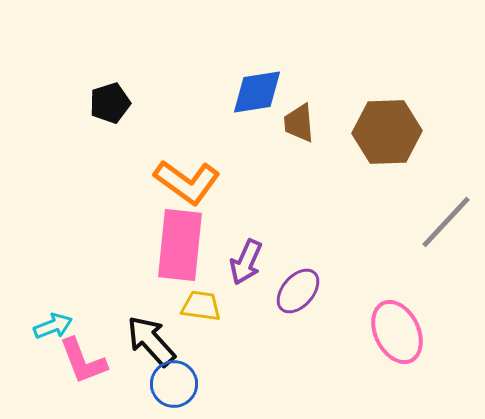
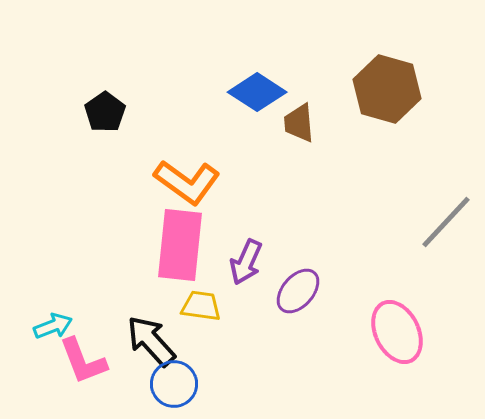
blue diamond: rotated 42 degrees clockwise
black pentagon: moved 5 px left, 9 px down; rotated 18 degrees counterclockwise
brown hexagon: moved 43 px up; rotated 18 degrees clockwise
